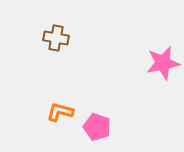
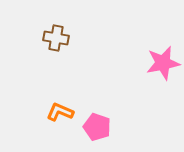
orange L-shape: rotated 8 degrees clockwise
